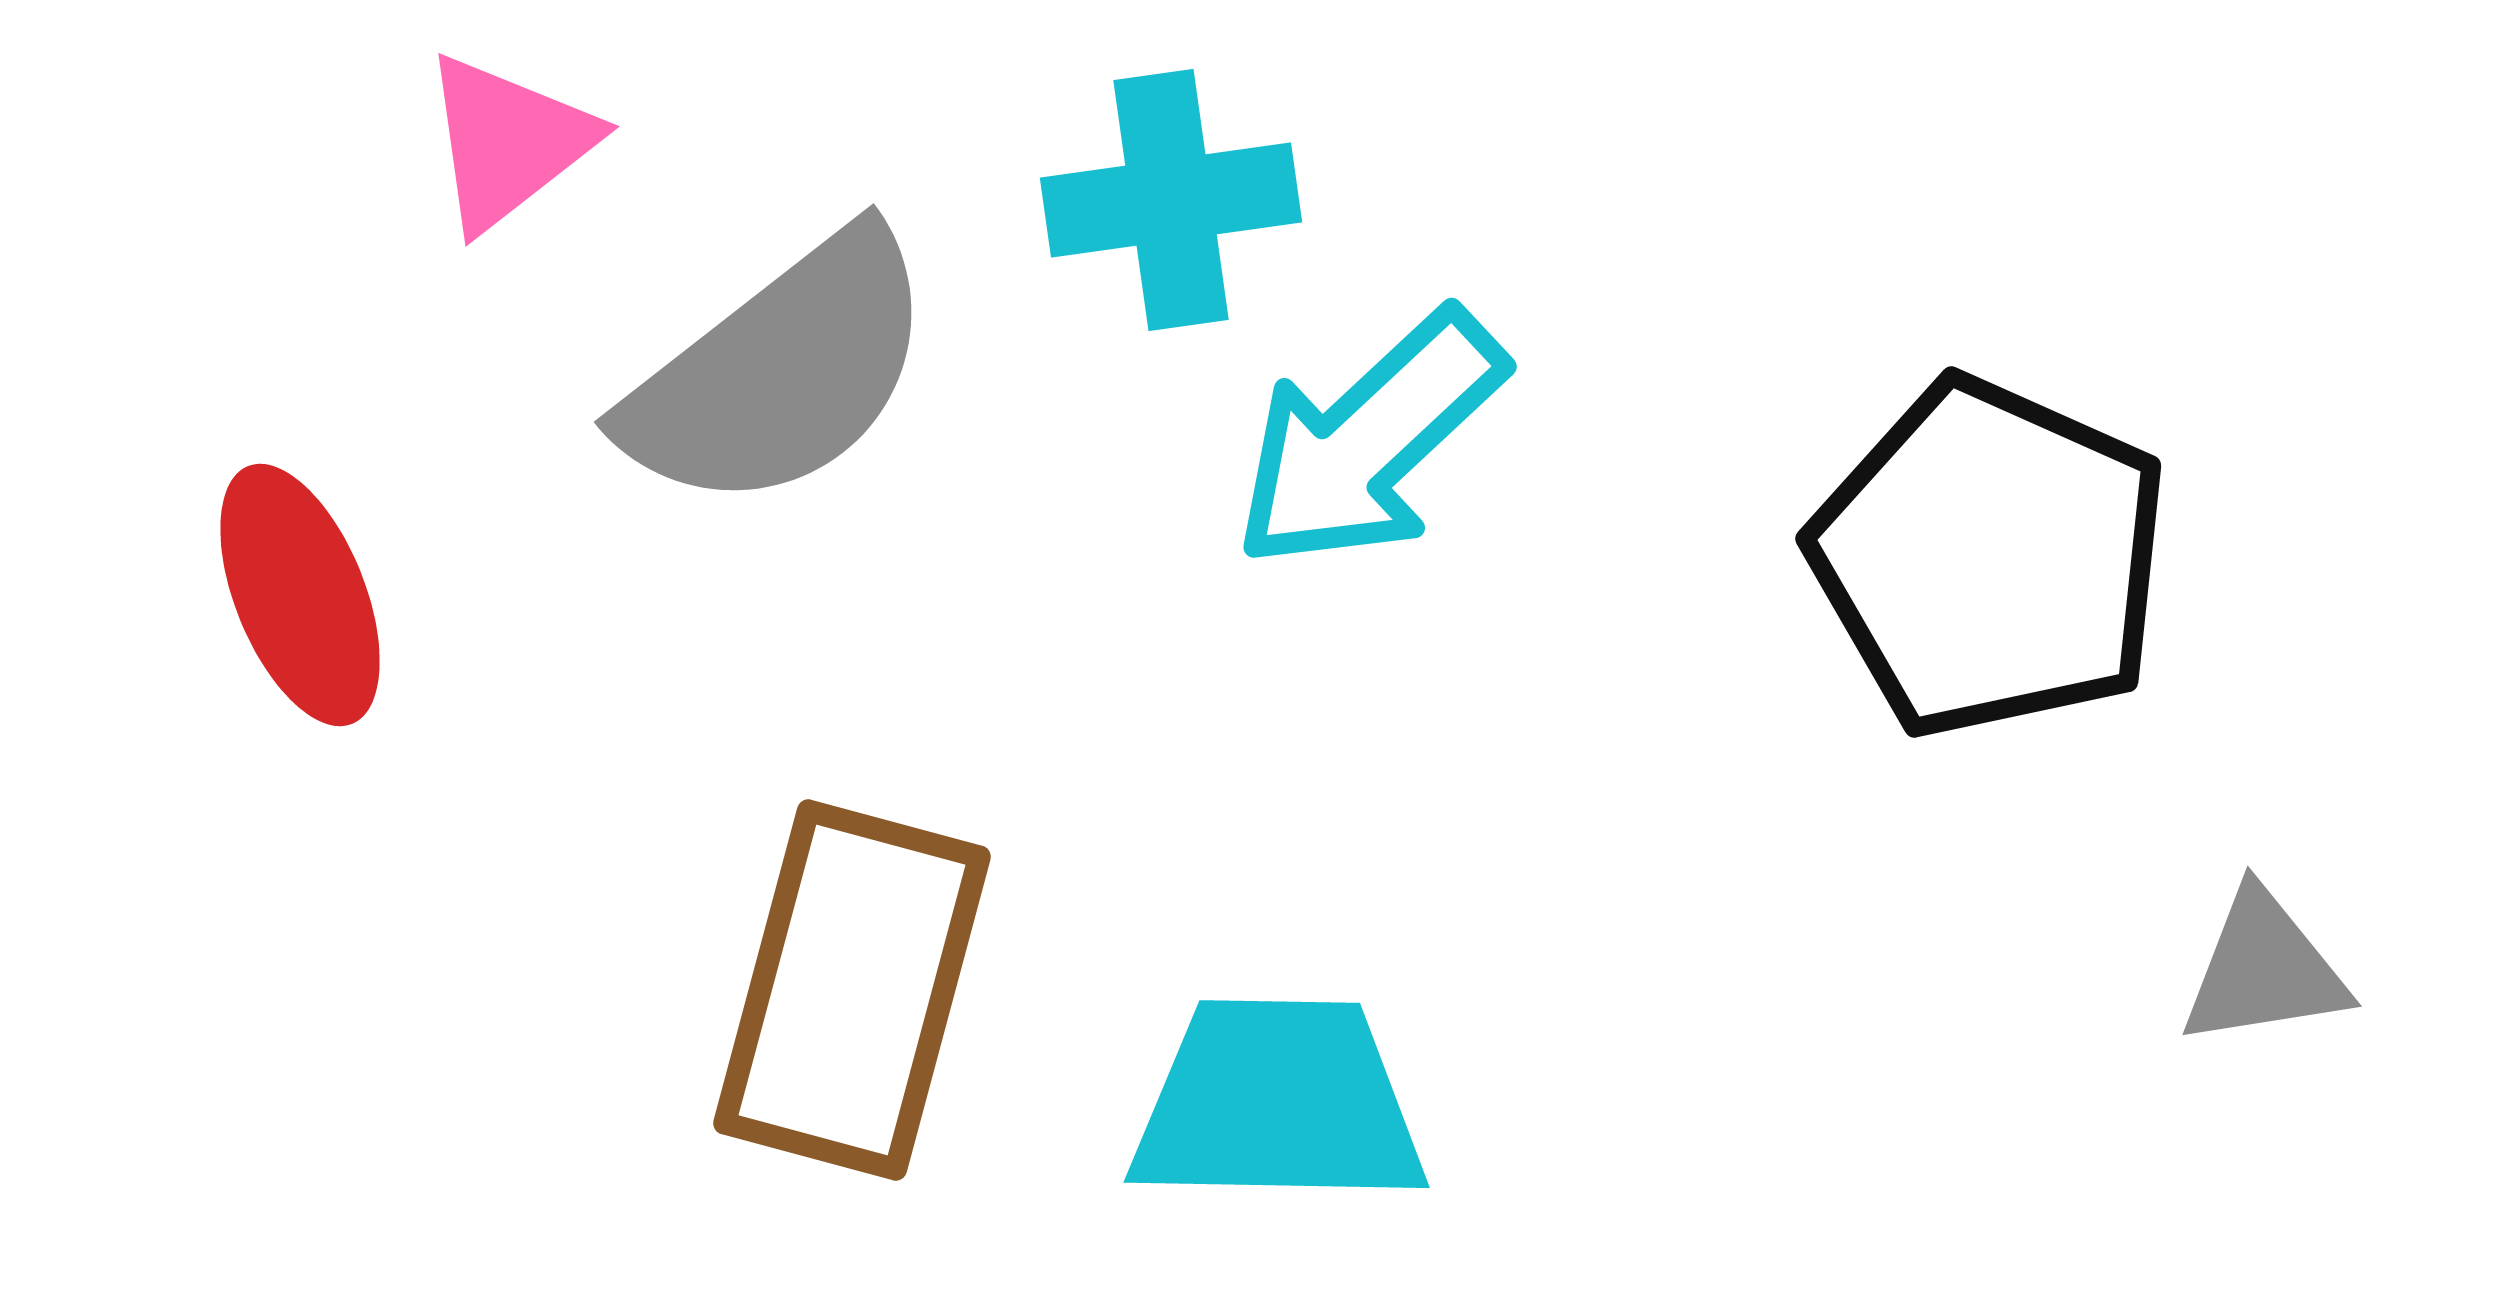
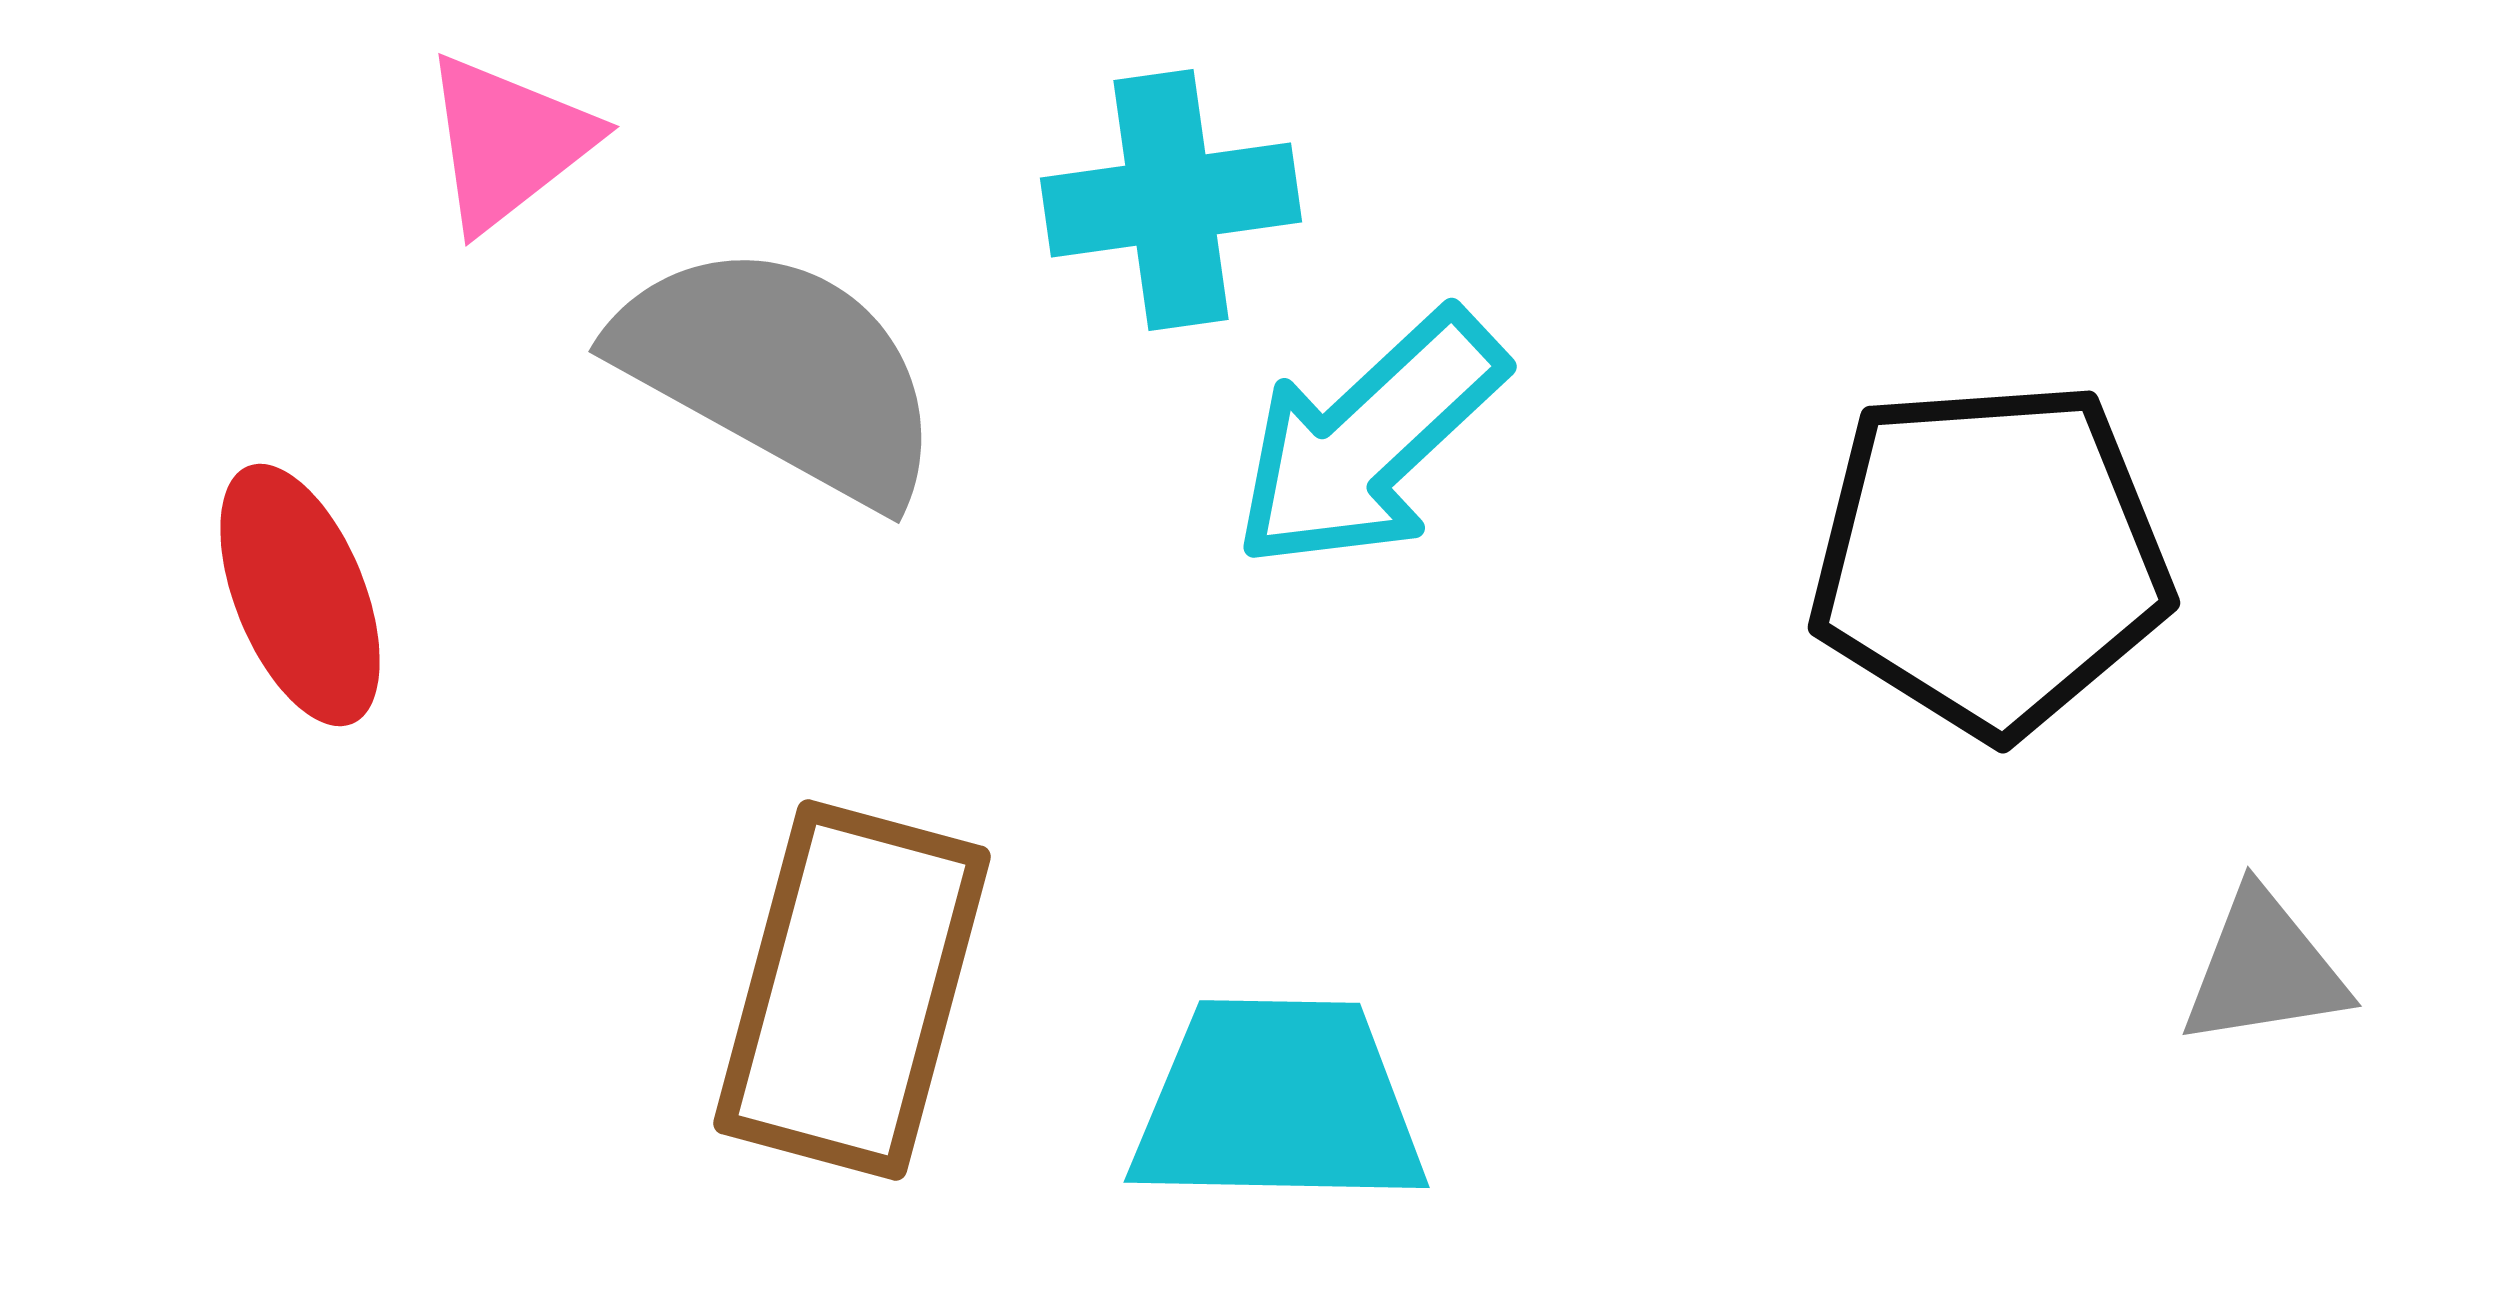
gray semicircle: rotated 113 degrees counterclockwise
black pentagon: rotated 28 degrees counterclockwise
